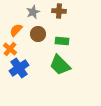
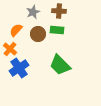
green rectangle: moved 5 px left, 11 px up
